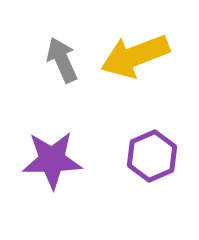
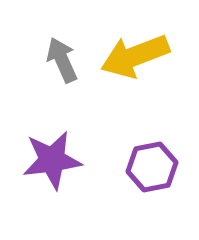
purple hexagon: moved 11 px down; rotated 12 degrees clockwise
purple star: rotated 6 degrees counterclockwise
